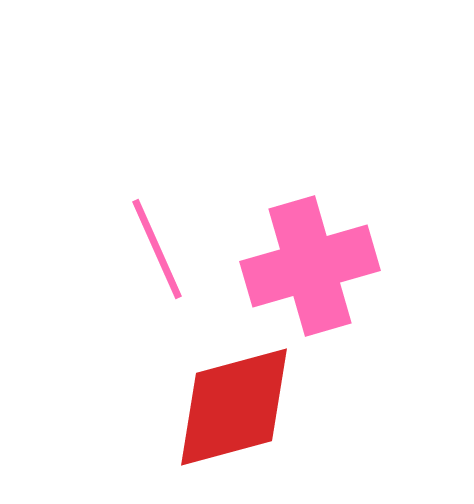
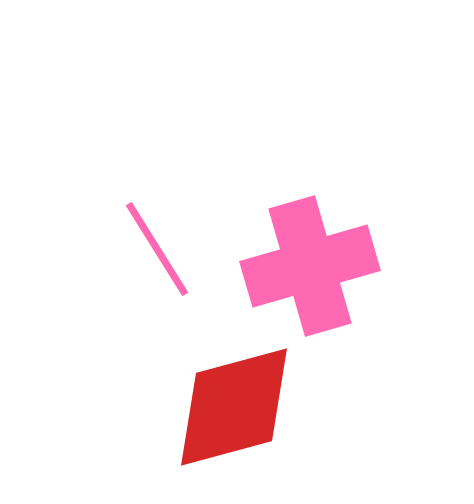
pink line: rotated 8 degrees counterclockwise
